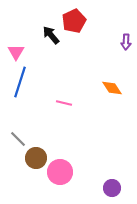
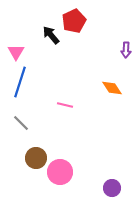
purple arrow: moved 8 px down
pink line: moved 1 px right, 2 px down
gray line: moved 3 px right, 16 px up
